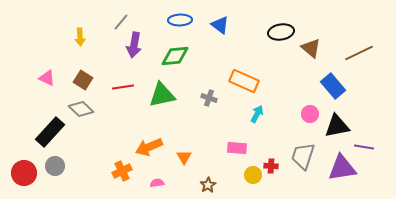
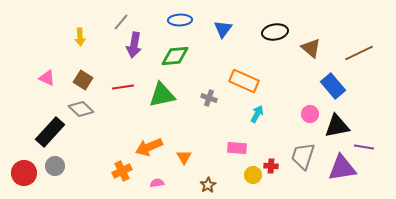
blue triangle: moved 3 px right, 4 px down; rotated 30 degrees clockwise
black ellipse: moved 6 px left
